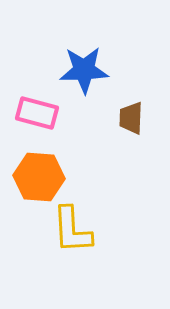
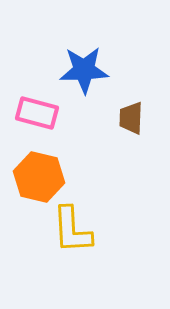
orange hexagon: rotated 9 degrees clockwise
